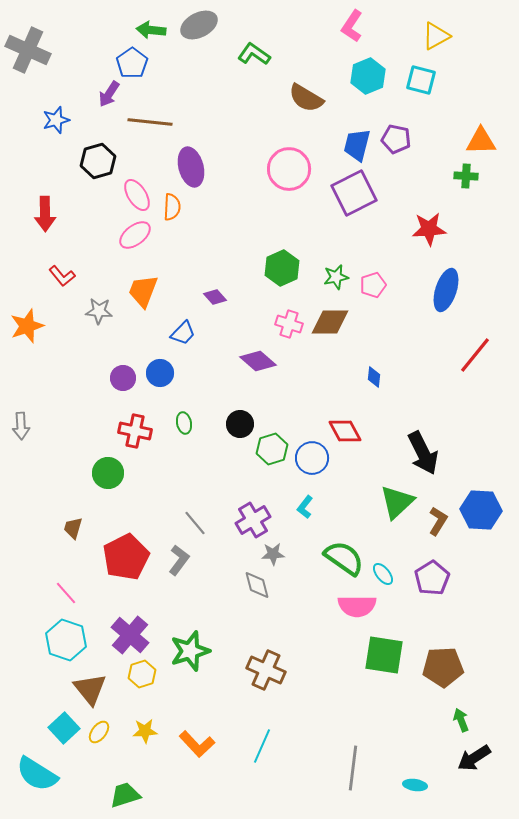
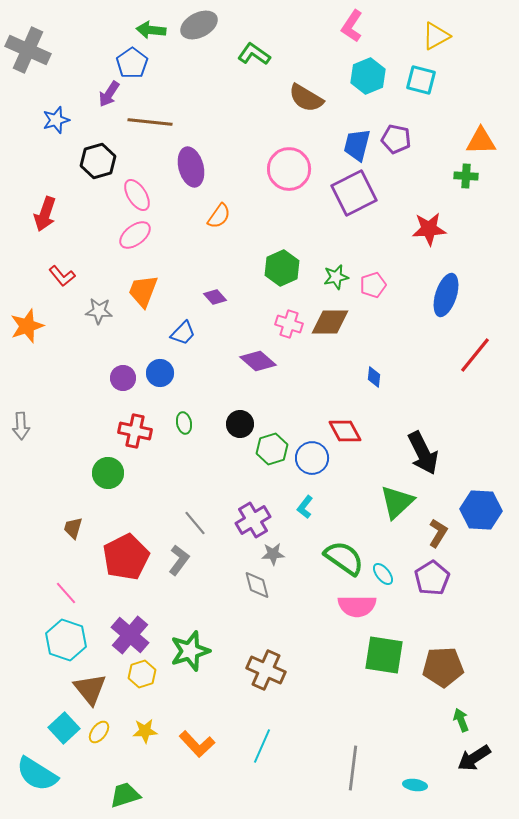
orange semicircle at (172, 207): moved 47 px right, 9 px down; rotated 32 degrees clockwise
red arrow at (45, 214): rotated 20 degrees clockwise
blue ellipse at (446, 290): moved 5 px down
brown L-shape at (438, 521): moved 12 px down
